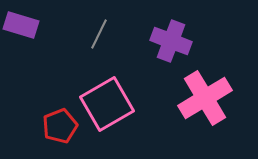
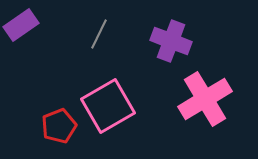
purple rectangle: rotated 52 degrees counterclockwise
pink cross: moved 1 px down
pink square: moved 1 px right, 2 px down
red pentagon: moved 1 px left
